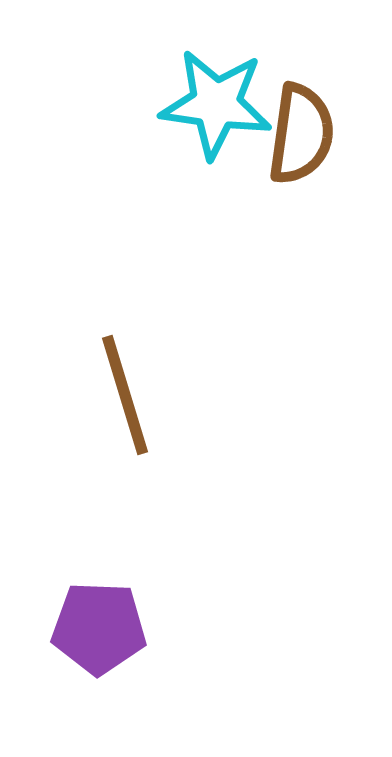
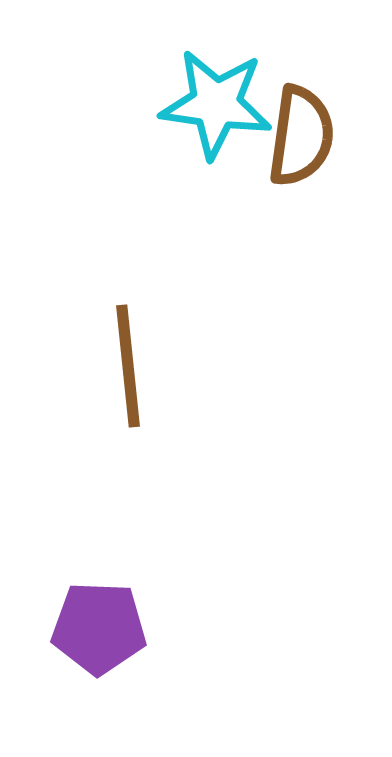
brown semicircle: moved 2 px down
brown line: moved 3 px right, 29 px up; rotated 11 degrees clockwise
